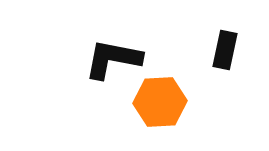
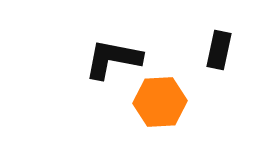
black rectangle: moved 6 px left
